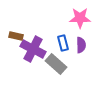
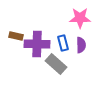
purple cross: moved 4 px right, 5 px up; rotated 25 degrees counterclockwise
